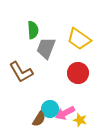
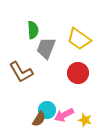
cyan circle: moved 3 px left, 1 px down
pink arrow: moved 1 px left, 2 px down
yellow star: moved 5 px right
